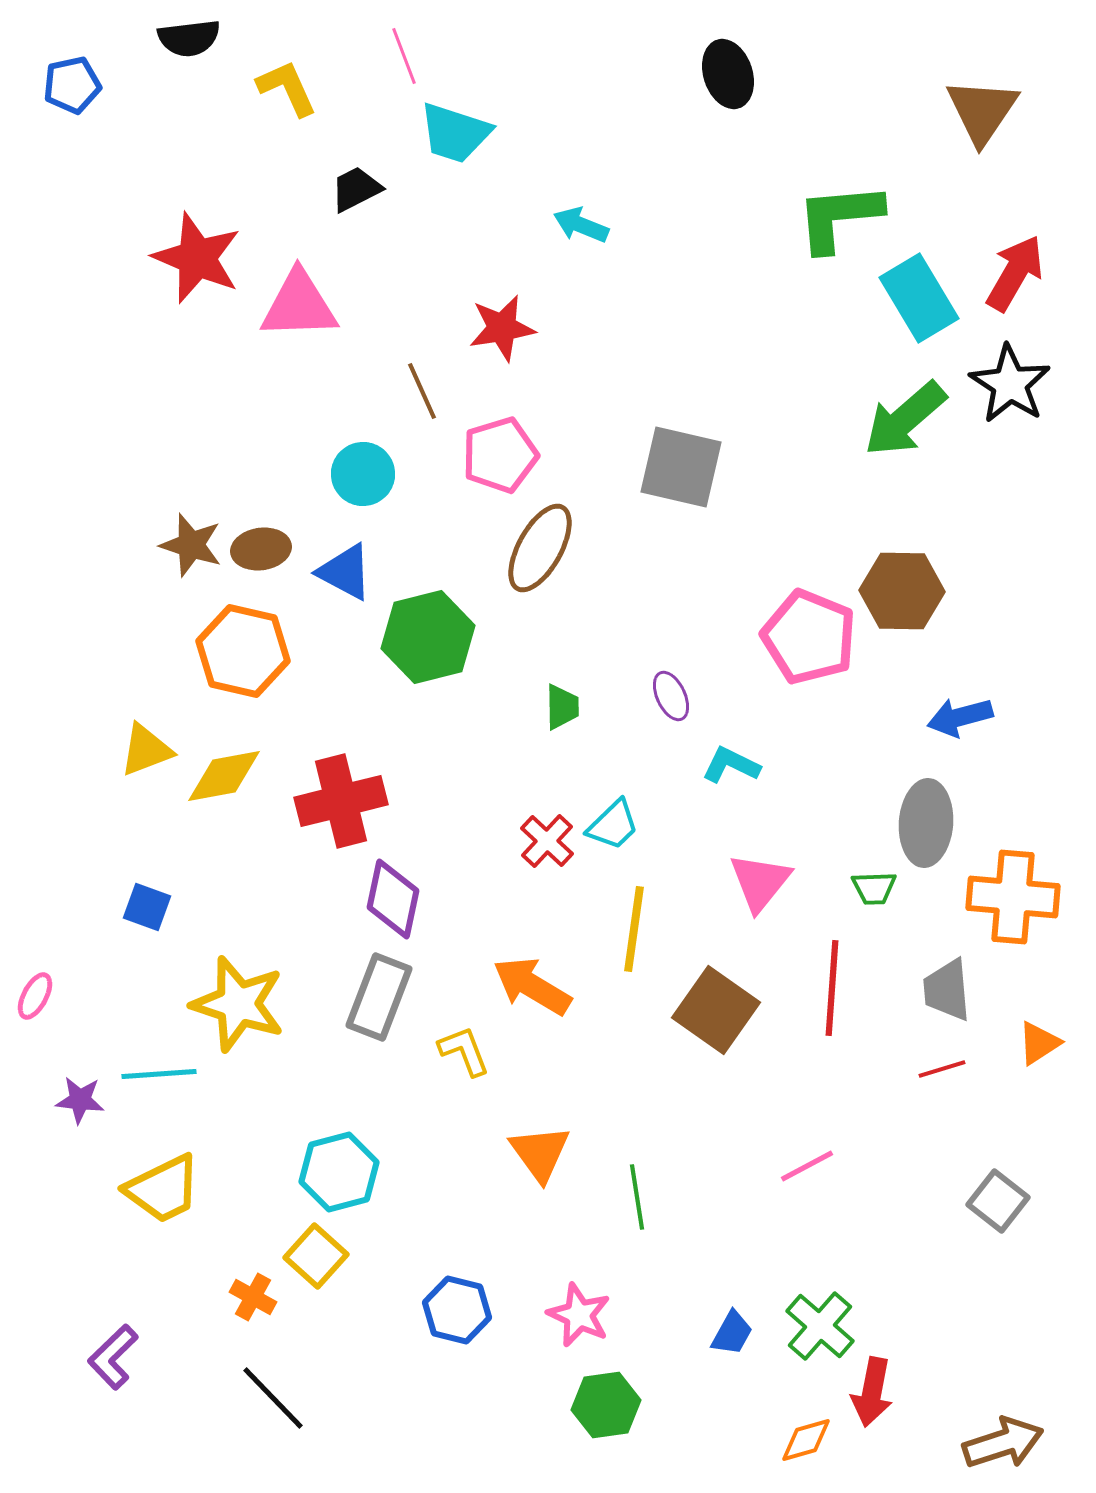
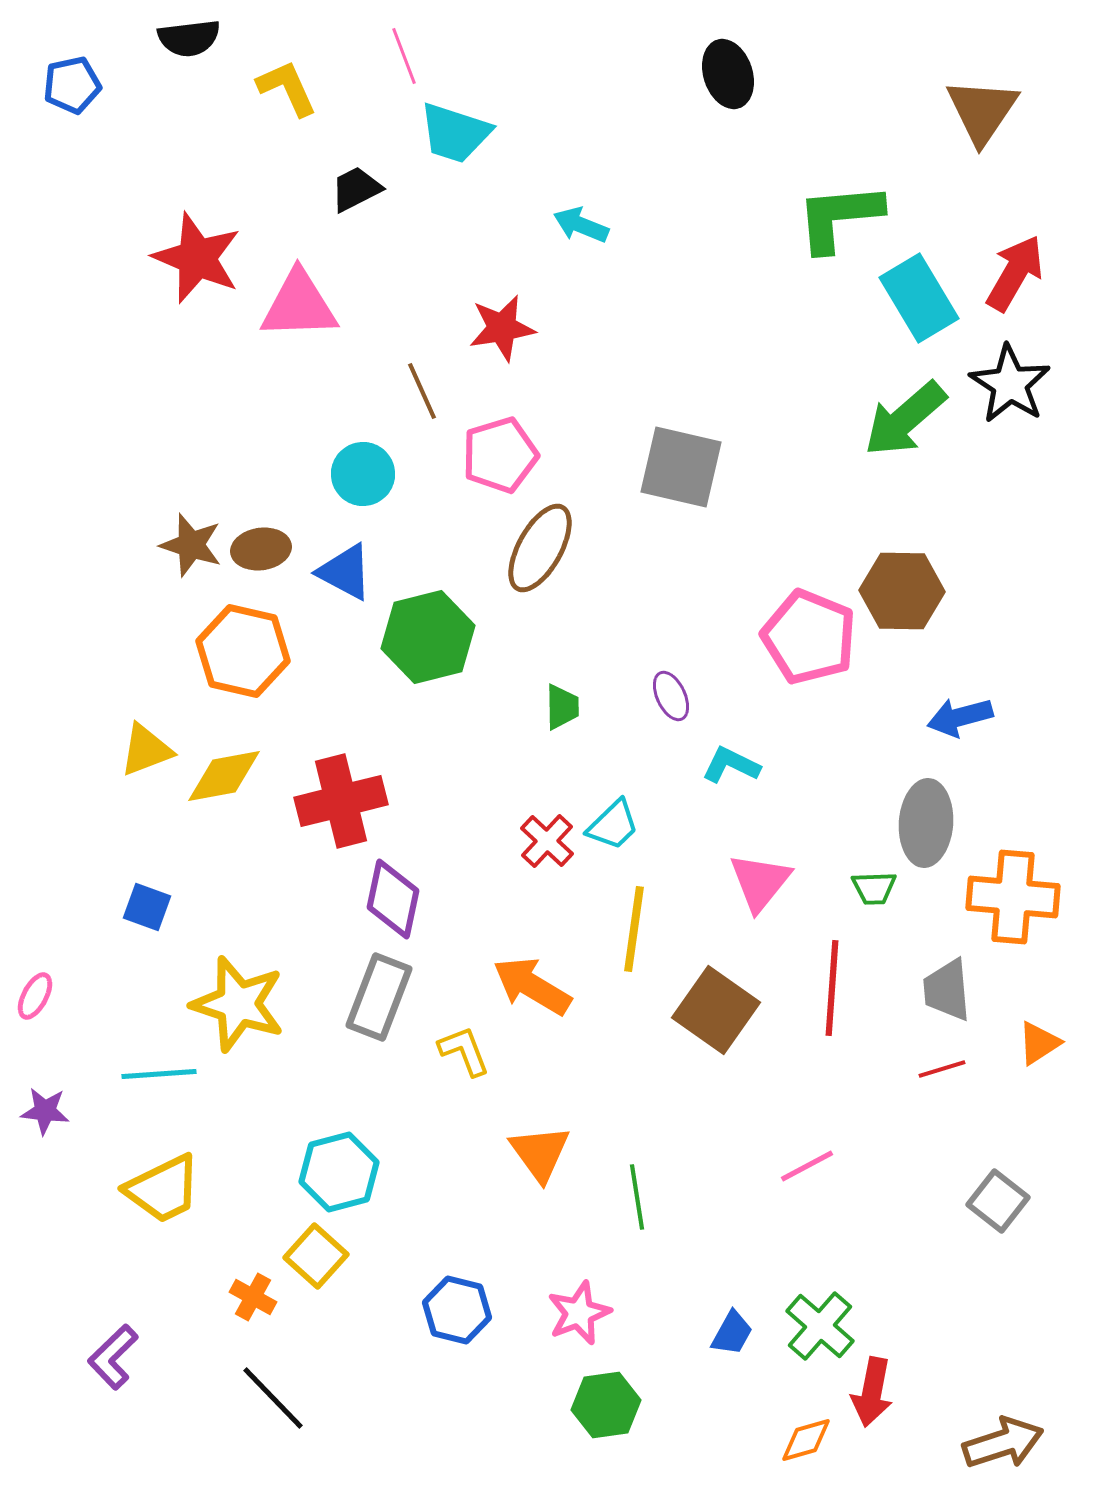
purple star at (80, 1100): moved 35 px left, 11 px down
pink star at (579, 1315): moved 2 px up; rotated 26 degrees clockwise
